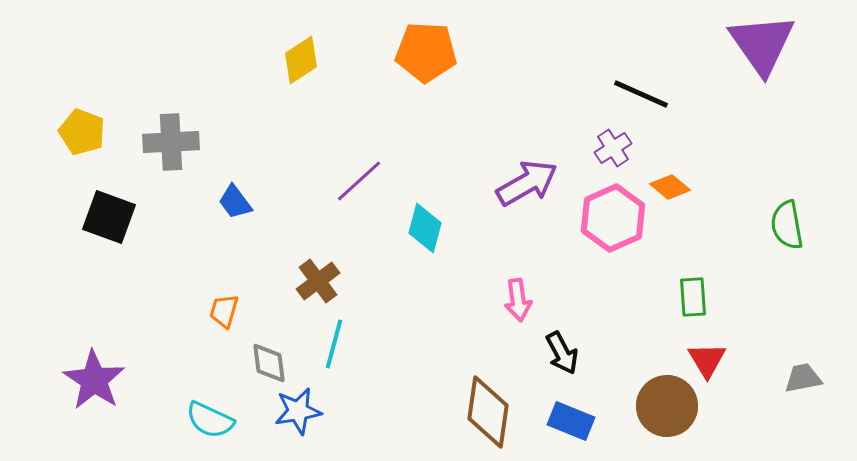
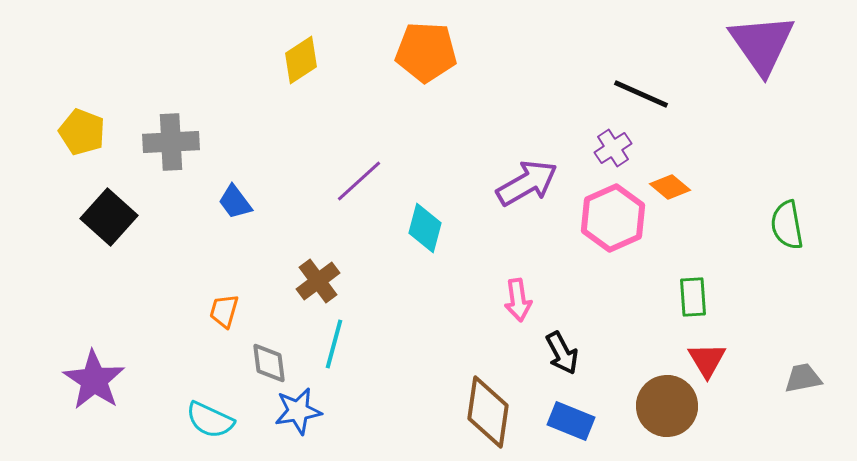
black square: rotated 22 degrees clockwise
